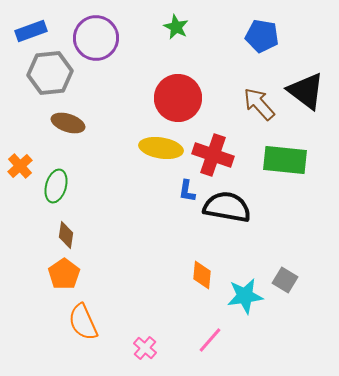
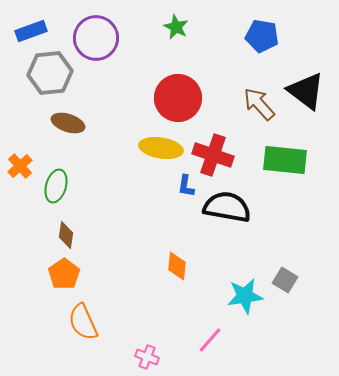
blue L-shape: moved 1 px left, 5 px up
orange diamond: moved 25 px left, 9 px up
pink cross: moved 2 px right, 9 px down; rotated 20 degrees counterclockwise
